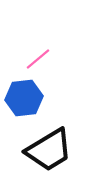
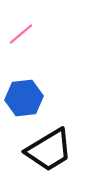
pink line: moved 17 px left, 25 px up
